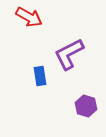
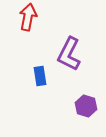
red arrow: moved 1 px left; rotated 108 degrees counterclockwise
purple L-shape: rotated 36 degrees counterclockwise
